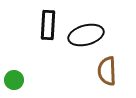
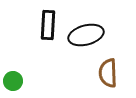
brown semicircle: moved 1 px right, 2 px down
green circle: moved 1 px left, 1 px down
